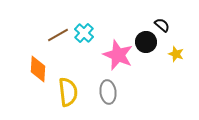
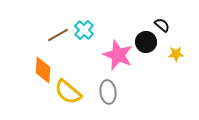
cyan cross: moved 3 px up
yellow star: rotated 21 degrees counterclockwise
orange diamond: moved 5 px right, 1 px down
yellow semicircle: rotated 136 degrees clockwise
